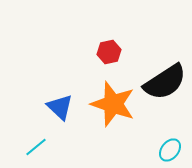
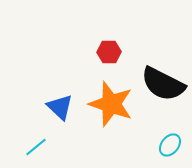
red hexagon: rotated 10 degrees clockwise
black semicircle: moved 2 px left, 2 px down; rotated 60 degrees clockwise
orange star: moved 2 px left
cyan ellipse: moved 5 px up
